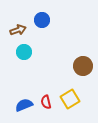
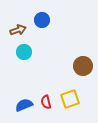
yellow square: rotated 12 degrees clockwise
